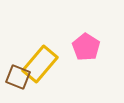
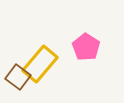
brown square: rotated 15 degrees clockwise
